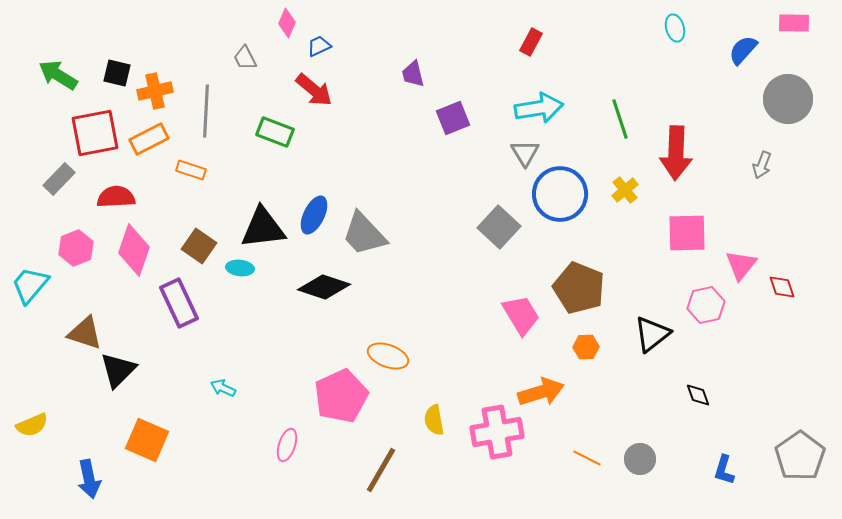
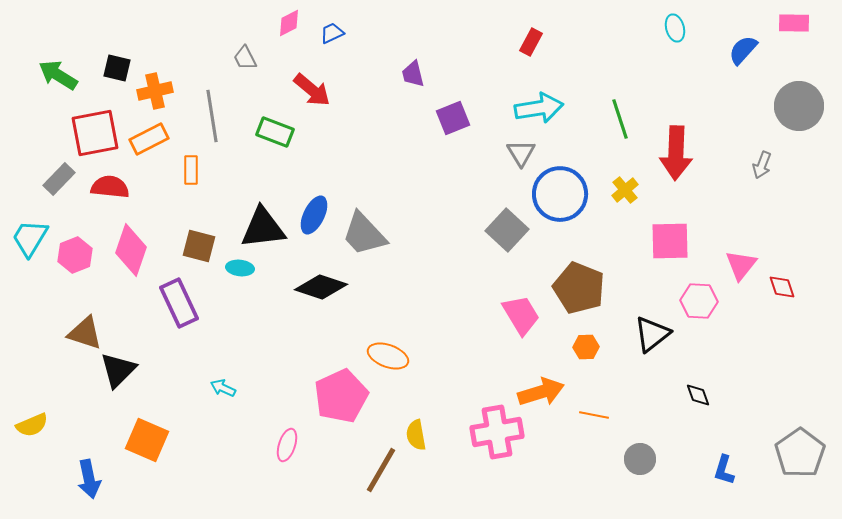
pink diamond at (287, 23): moved 2 px right; rotated 40 degrees clockwise
blue trapezoid at (319, 46): moved 13 px right, 13 px up
black square at (117, 73): moved 5 px up
red arrow at (314, 90): moved 2 px left
gray circle at (788, 99): moved 11 px right, 7 px down
gray line at (206, 111): moved 6 px right, 5 px down; rotated 12 degrees counterclockwise
gray triangle at (525, 153): moved 4 px left
orange rectangle at (191, 170): rotated 72 degrees clockwise
red semicircle at (116, 197): moved 6 px left, 10 px up; rotated 9 degrees clockwise
gray square at (499, 227): moved 8 px right, 3 px down
pink square at (687, 233): moved 17 px left, 8 px down
brown square at (199, 246): rotated 20 degrees counterclockwise
pink hexagon at (76, 248): moved 1 px left, 7 px down
pink diamond at (134, 250): moved 3 px left
cyan trapezoid at (30, 285): moved 47 px up; rotated 9 degrees counterclockwise
black diamond at (324, 287): moved 3 px left
pink hexagon at (706, 305): moved 7 px left, 4 px up; rotated 15 degrees clockwise
yellow semicircle at (434, 420): moved 18 px left, 15 px down
gray pentagon at (800, 456): moved 3 px up
orange line at (587, 458): moved 7 px right, 43 px up; rotated 16 degrees counterclockwise
